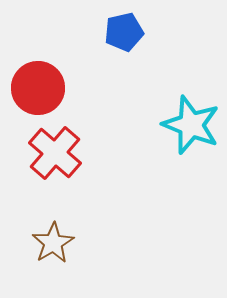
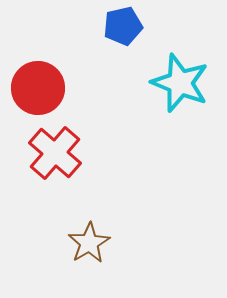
blue pentagon: moved 1 px left, 6 px up
cyan star: moved 11 px left, 42 px up
brown star: moved 36 px right
